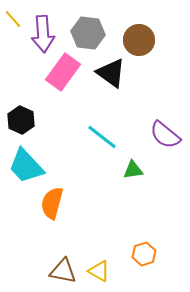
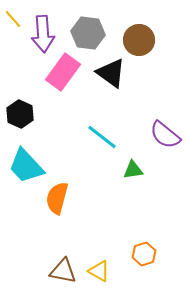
black hexagon: moved 1 px left, 6 px up
orange semicircle: moved 5 px right, 5 px up
